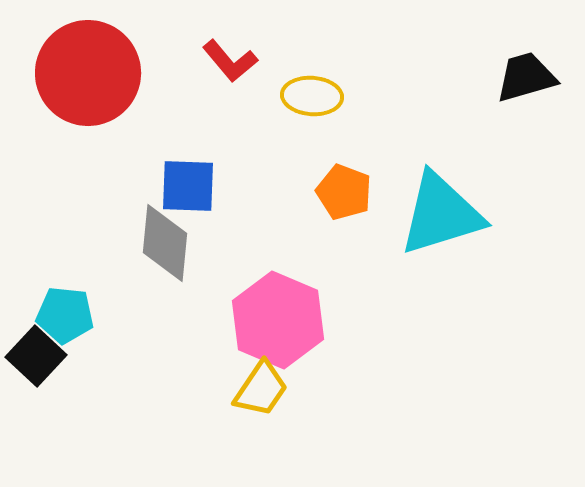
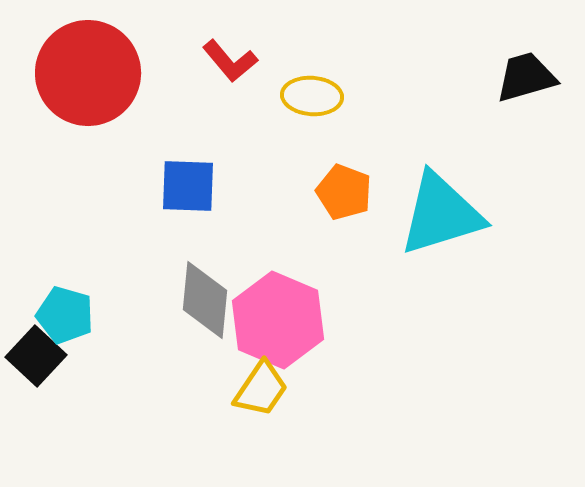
gray diamond: moved 40 px right, 57 px down
cyan pentagon: rotated 10 degrees clockwise
